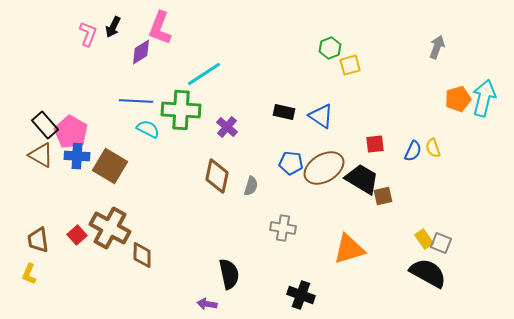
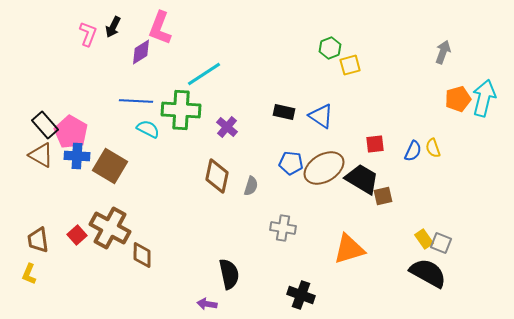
gray arrow at (437, 47): moved 6 px right, 5 px down
